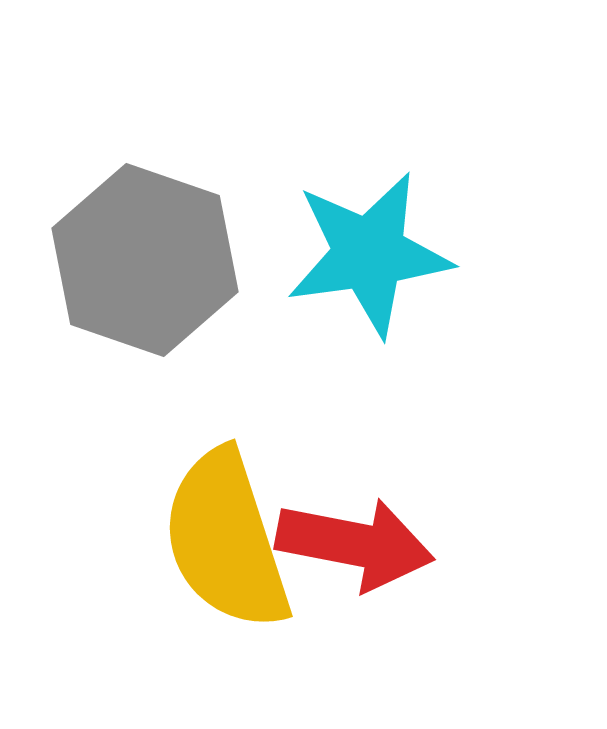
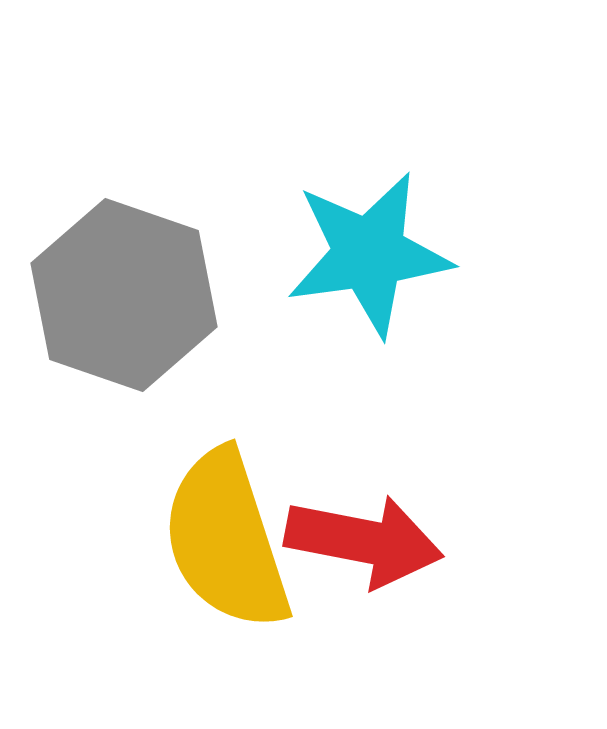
gray hexagon: moved 21 px left, 35 px down
red arrow: moved 9 px right, 3 px up
